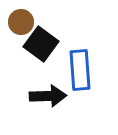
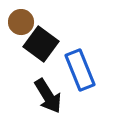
blue rectangle: rotated 18 degrees counterclockwise
black arrow: rotated 60 degrees clockwise
